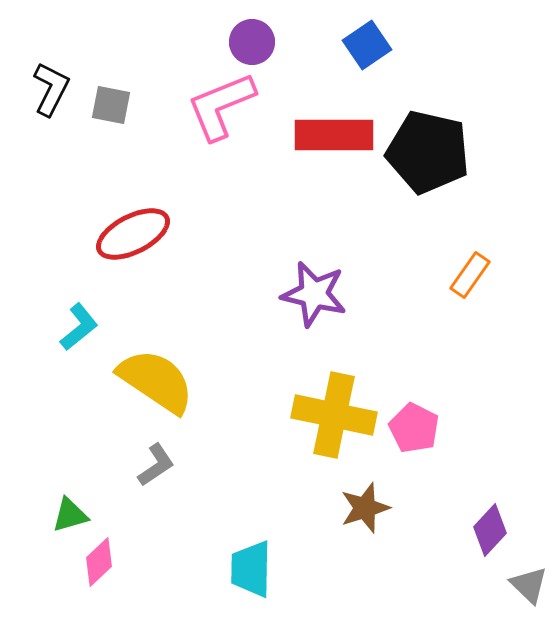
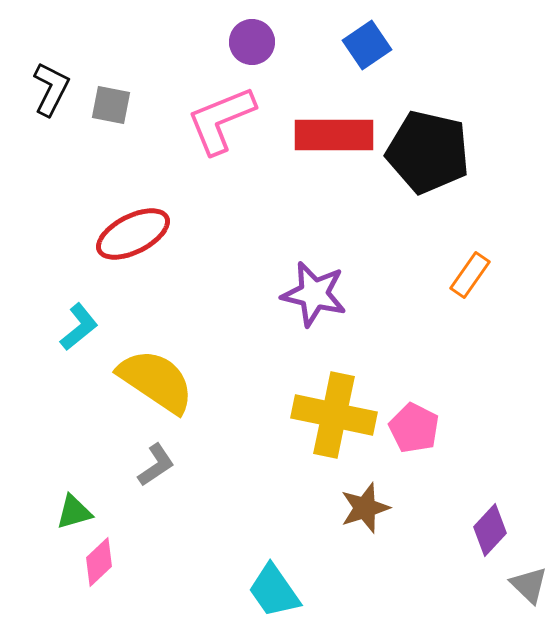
pink L-shape: moved 14 px down
green triangle: moved 4 px right, 3 px up
cyan trapezoid: moved 23 px right, 22 px down; rotated 36 degrees counterclockwise
